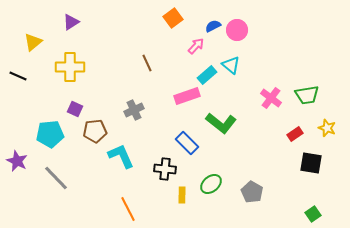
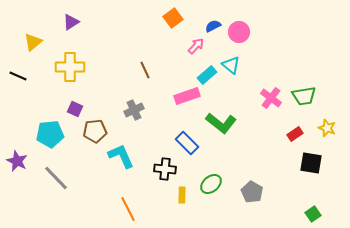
pink circle: moved 2 px right, 2 px down
brown line: moved 2 px left, 7 px down
green trapezoid: moved 3 px left, 1 px down
